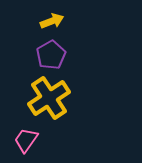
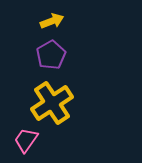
yellow cross: moved 3 px right, 5 px down
